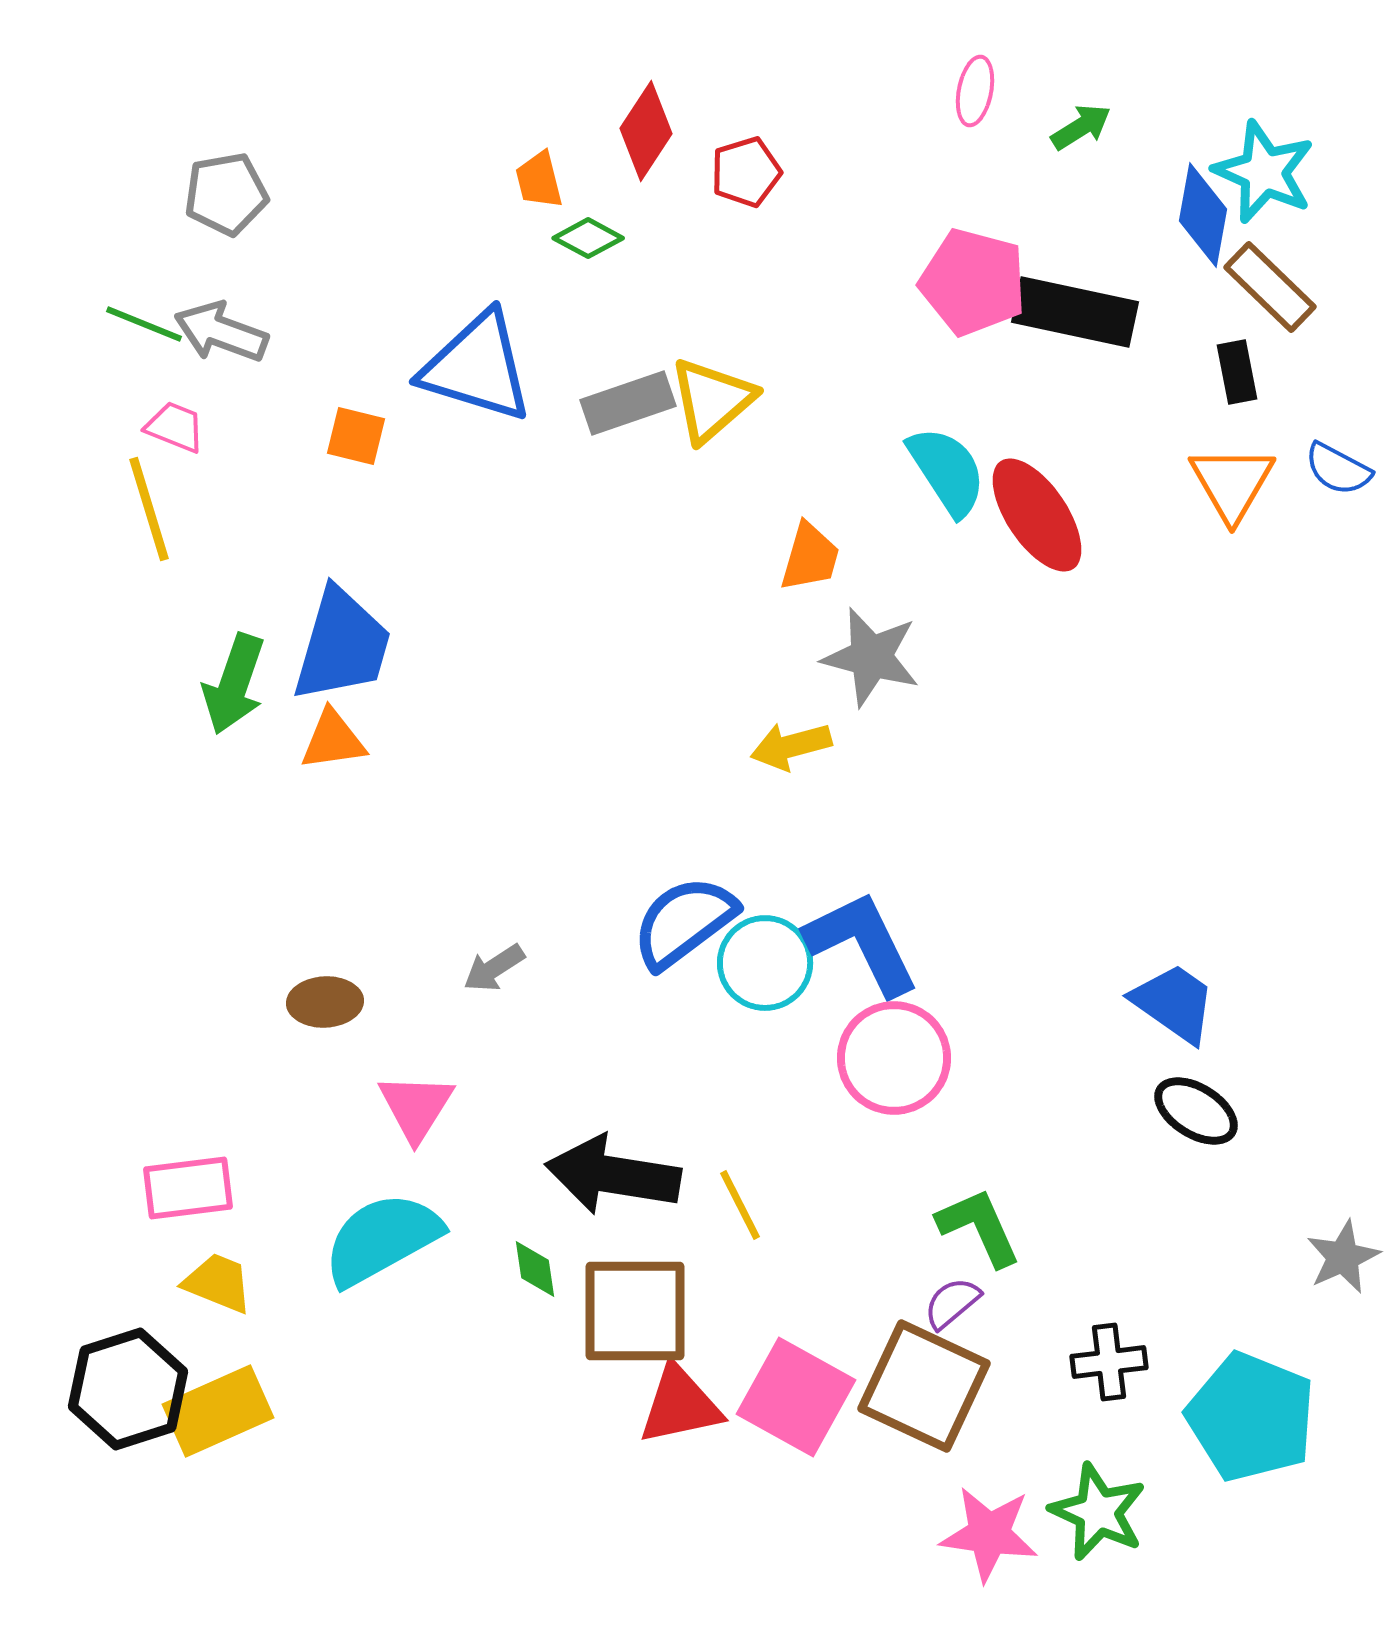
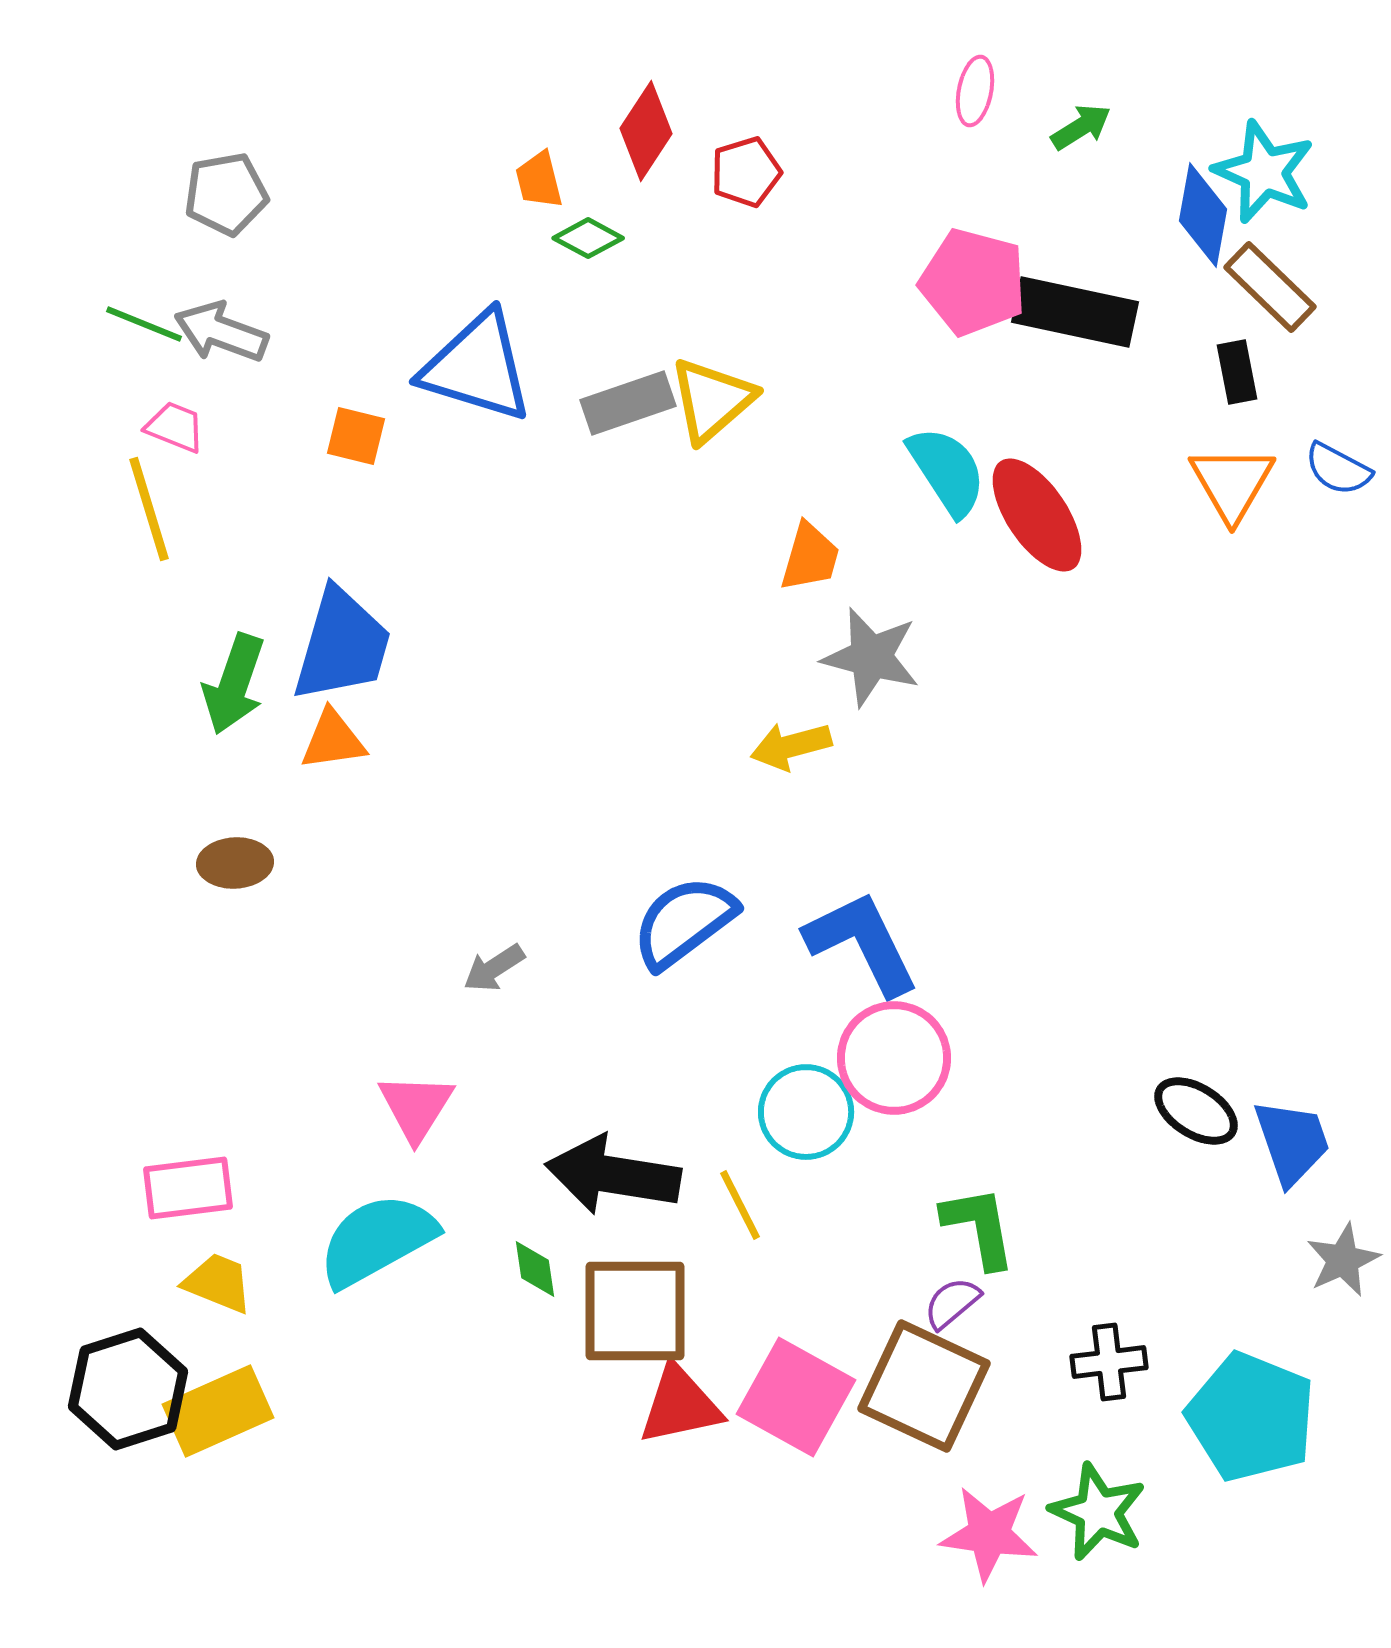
cyan circle at (765, 963): moved 41 px right, 149 px down
brown ellipse at (325, 1002): moved 90 px left, 139 px up
blue trapezoid at (1174, 1003): moved 118 px right, 139 px down; rotated 36 degrees clockwise
green L-shape at (979, 1227): rotated 14 degrees clockwise
cyan semicircle at (382, 1239): moved 5 px left, 1 px down
gray star at (1343, 1257): moved 3 px down
